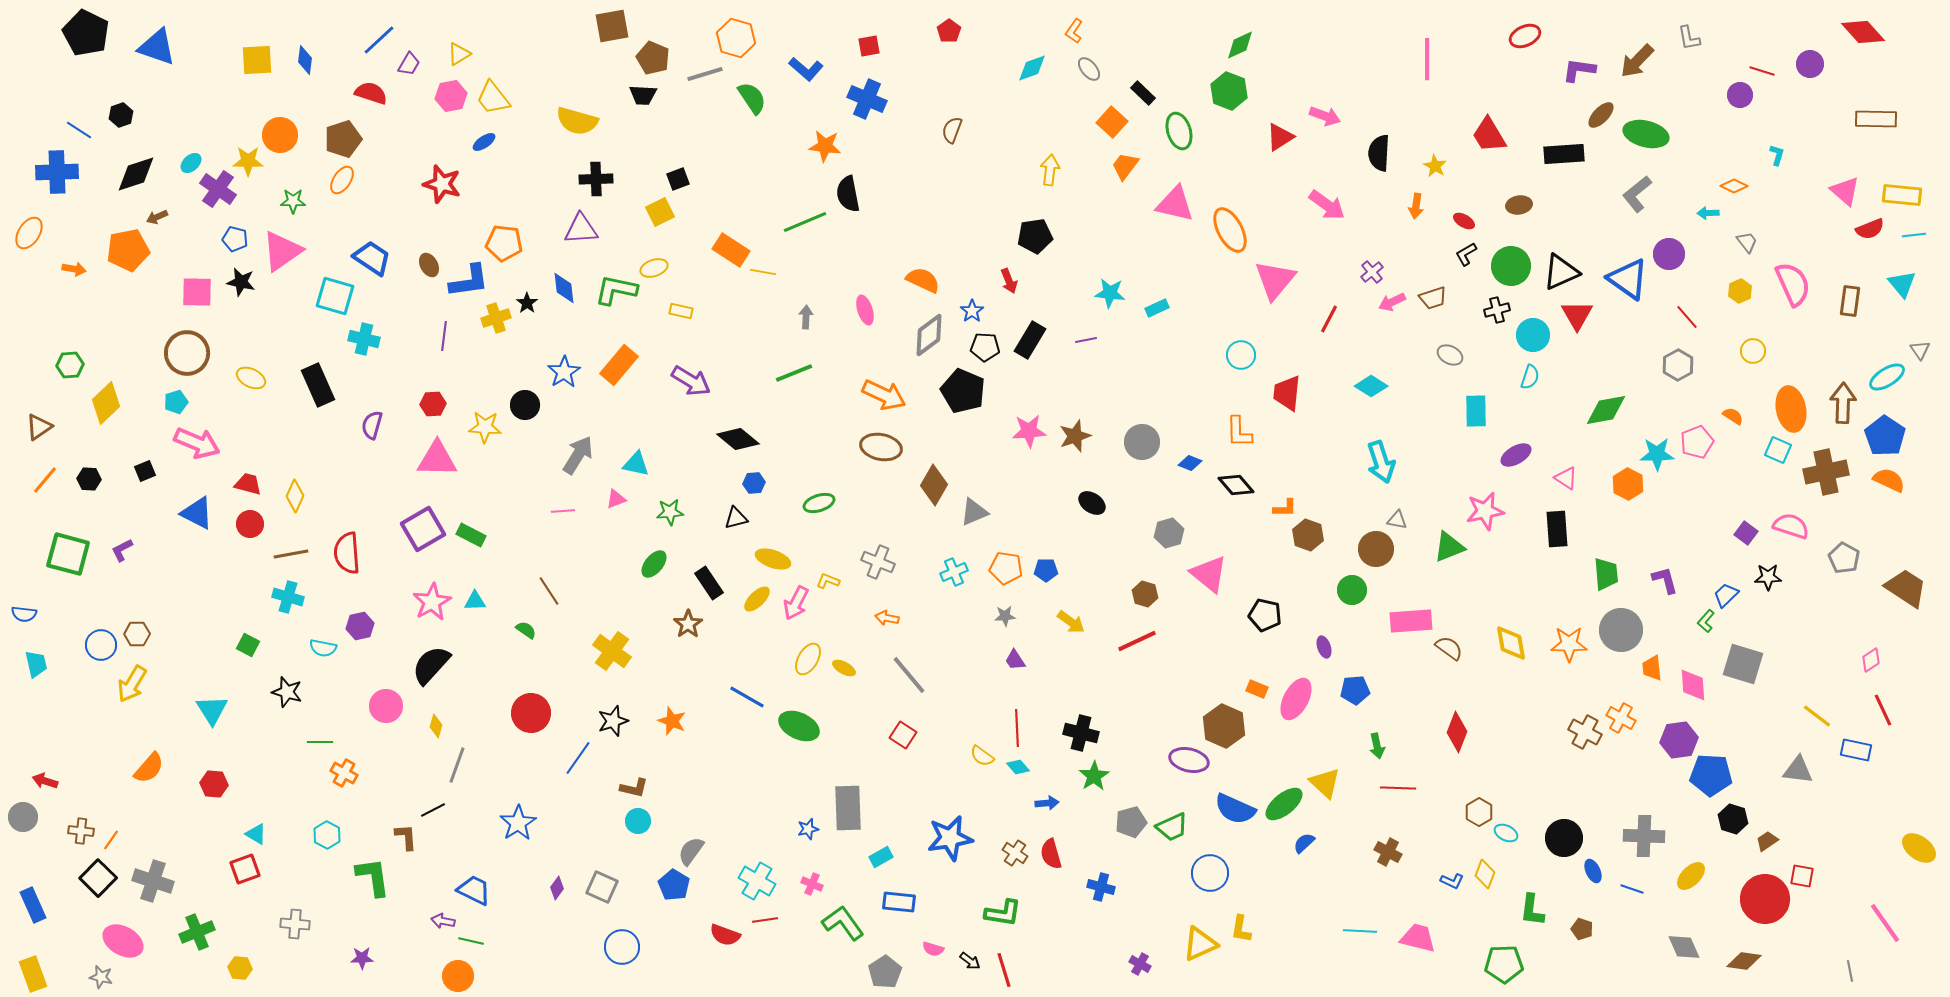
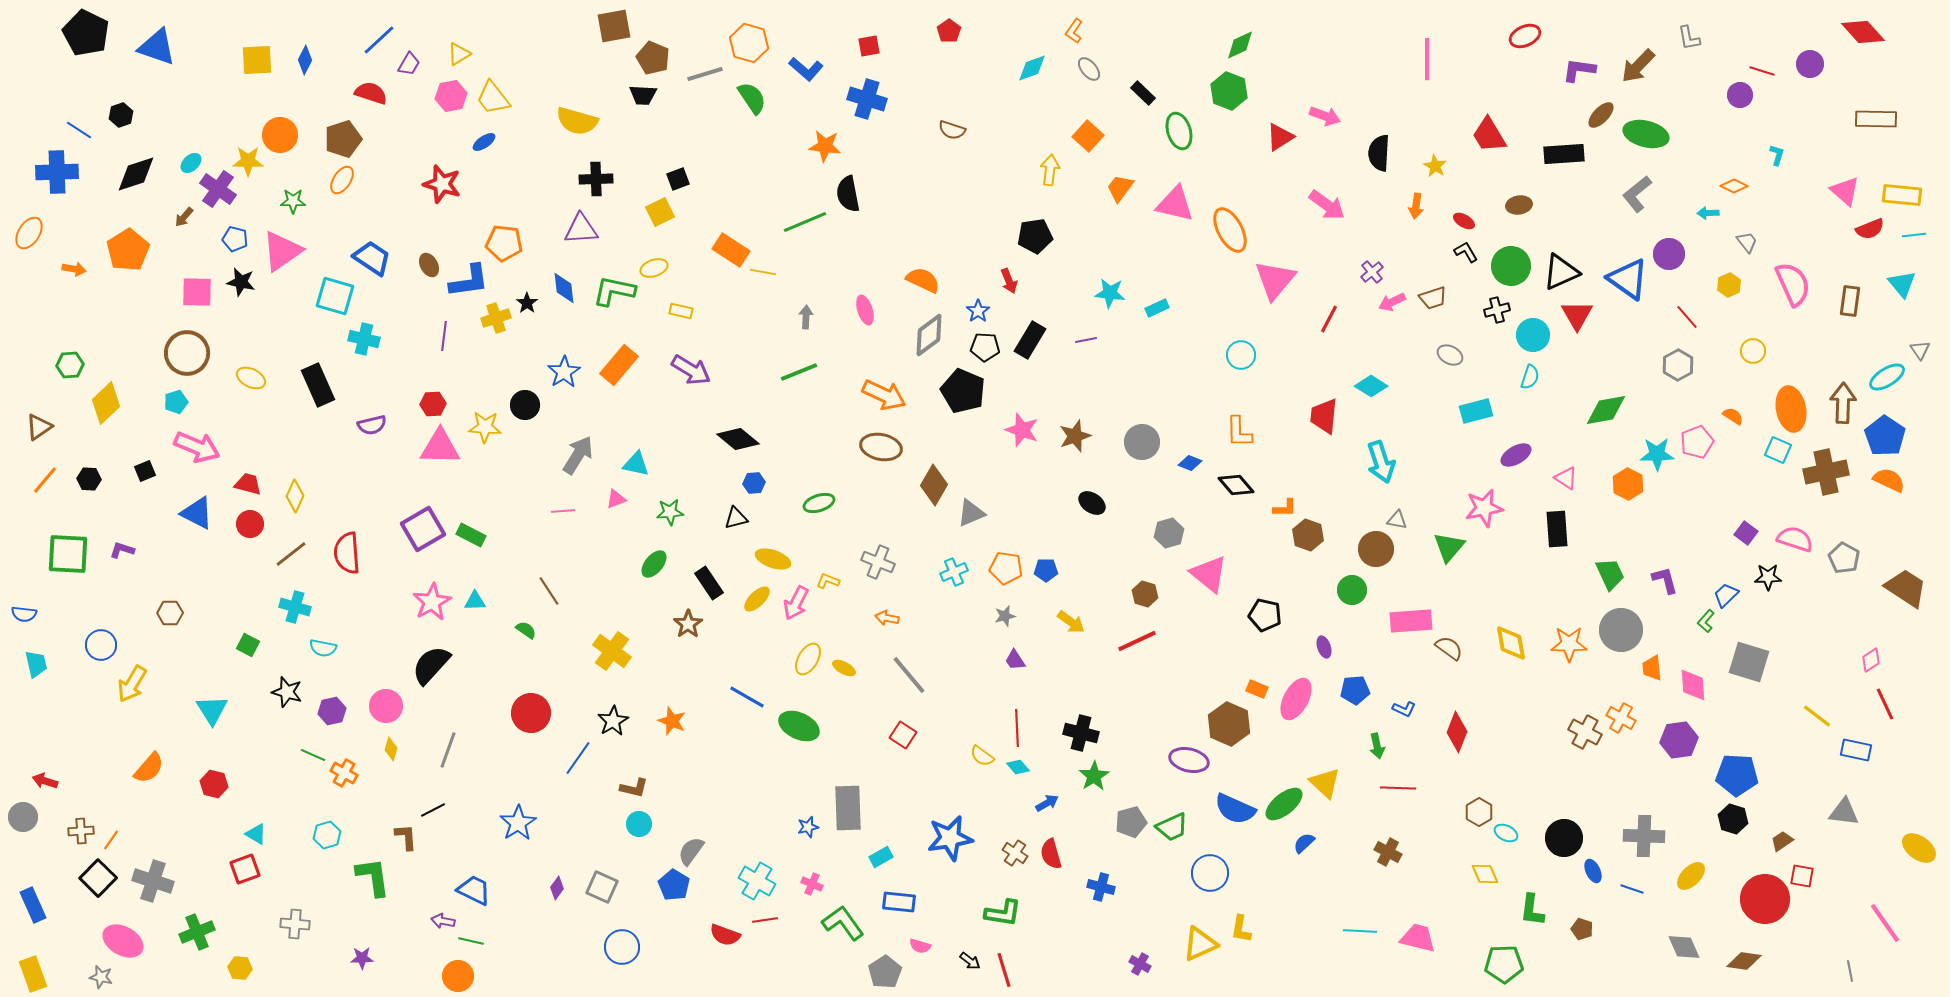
brown square at (612, 26): moved 2 px right
orange hexagon at (736, 38): moved 13 px right, 5 px down
blue diamond at (305, 60): rotated 20 degrees clockwise
brown arrow at (1637, 61): moved 1 px right, 5 px down
blue cross at (867, 99): rotated 6 degrees counterclockwise
orange square at (1112, 122): moved 24 px left, 14 px down
brown semicircle at (952, 130): rotated 92 degrees counterclockwise
orange trapezoid at (1125, 166): moved 5 px left, 22 px down
brown arrow at (157, 217): moved 27 px right; rotated 25 degrees counterclockwise
orange pentagon at (128, 250): rotated 21 degrees counterclockwise
black L-shape at (1466, 254): moved 2 px up; rotated 90 degrees clockwise
green L-shape at (616, 290): moved 2 px left, 1 px down
yellow hexagon at (1740, 291): moved 11 px left, 6 px up
blue star at (972, 311): moved 6 px right
green line at (794, 373): moved 5 px right, 1 px up
purple arrow at (691, 381): moved 11 px up
red trapezoid at (1287, 393): moved 37 px right, 23 px down
cyan rectangle at (1476, 411): rotated 76 degrees clockwise
purple semicircle at (372, 425): rotated 120 degrees counterclockwise
pink star at (1029, 431): moved 7 px left, 1 px up; rotated 24 degrees clockwise
pink arrow at (197, 443): moved 4 px down
pink triangle at (437, 459): moved 3 px right, 12 px up
pink star at (1485, 511): moved 1 px left, 3 px up
gray triangle at (974, 512): moved 3 px left, 1 px down
pink semicircle at (1791, 526): moved 4 px right, 13 px down
green triangle at (1449, 547): rotated 28 degrees counterclockwise
purple L-shape at (122, 550): rotated 45 degrees clockwise
green square at (68, 554): rotated 12 degrees counterclockwise
brown line at (291, 554): rotated 28 degrees counterclockwise
green trapezoid at (1606, 574): moved 4 px right; rotated 20 degrees counterclockwise
cyan cross at (288, 597): moved 7 px right, 10 px down
gray star at (1005, 616): rotated 10 degrees counterclockwise
purple hexagon at (360, 626): moved 28 px left, 85 px down
brown hexagon at (137, 634): moved 33 px right, 21 px up
gray square at (1743, 664): moved 6 px right, 2 px up
red line at (1883, 710): moved 2 px right, 6 px up
black star at (613, 721): rotated 12 degrees counterclockwise
yellow diamond at (436, 726): moved 45 px left, 23 px down
brown hexagon at (1224, 726): moved 5 px right, 2 px up
green line at (320, 742): moved 7 px left, 13 px down; rotated 25 degrees clockwise
gray line at (457, 765): moved 9 px left, 15 px up
gray triangle at (1798, 770): moved 46 px right, 42 px down
blue pentagon at (1711, 775): moved 26 px right
red hexagon at (214, 784): rotated 8 degrees clockwise
blue arrow at (1047, 803): rotated 25 degrees counterclockwise
cyan circle at (638, 821): moved 1 px right, 3 px down
blue star at (808, 829): moved 2 px up
brown cross at (81, 831): rotated 10 degrees counterclockwise
cyan hexagon at (327, 835): rotated 16 degrees clockwise
brown trapezoid at (1767, 841): moved 15 px right
yellow diamond at (1485, 874): rotated 44 degrees counterclockwise
blue L-shape at (1452, 881): moved 48 px left, 172 px up
pink semicircle at (933, 949): moved 13 px left, 3 px up
